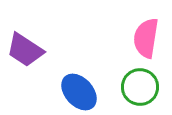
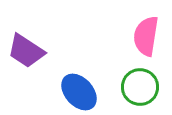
pink semicircle: moved 2 px up
purple trapezoid: moved 1 px right, 1 px down
